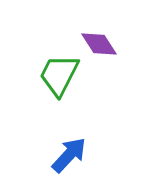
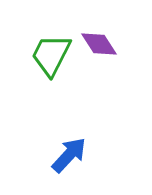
green trapezoid: moved 8 px left, 20 px up
